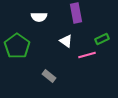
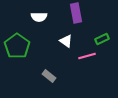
pink line: moved 1 px down
